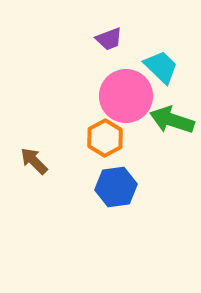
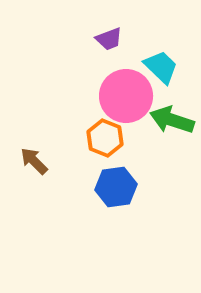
orange hexagon: rotated 9 degrees counterclockwise
